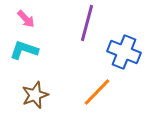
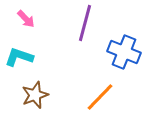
purple line: moved 2 px left
cyan L-shape: moved 5 px left, 7 px down
orange line: moved 3 px right, 5 px down
